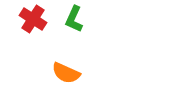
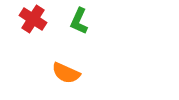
green L-shape: moved 5 px right, 2 px down
